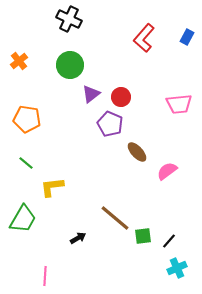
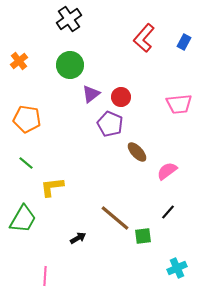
black cross: rotated 30 degrees clockwise
blue rectangle: moved 3 px left, 5 px down
black line: moved 1 px left, 29 px up
